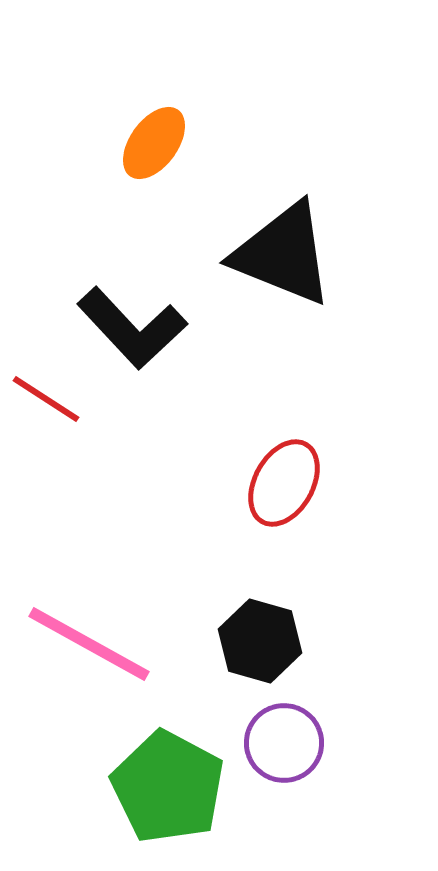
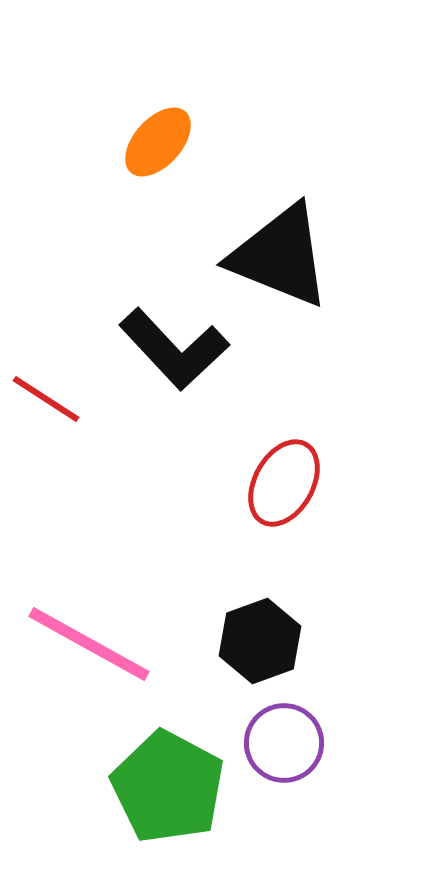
orange ellipse: moved 4 px right, 1 px up; rotated 6 degrees clockwise
black triangle: moved 3 px left, 2 px down
black L-shape: moved 42 px right, 21 px down
black hexagon: rotated 24 degrees clockwise
